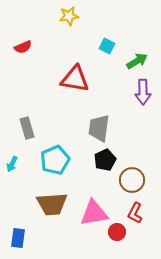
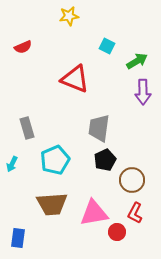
red triangle: rotated 12 degrees clockwise
